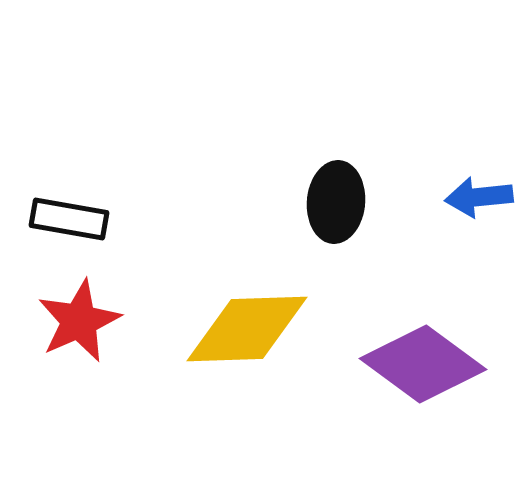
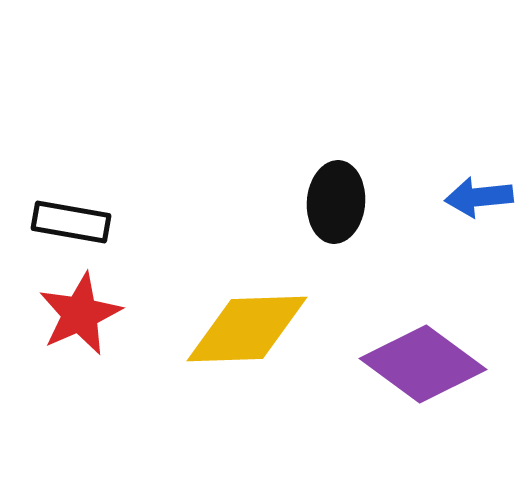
black rectangle: moved 2 px right, 3 px down
red star: moved 1 px right, 7 px up
